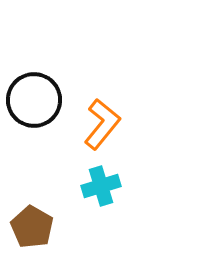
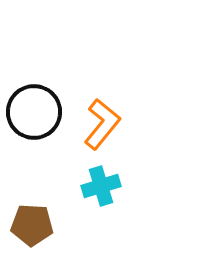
black circle: moved 12 px down
brown pentagon: moved 2 px up; rotated 27 degrees counterclockwise
